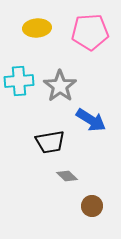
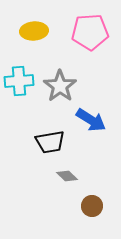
yellow ellipse: moved 3 px left, 3 px down
